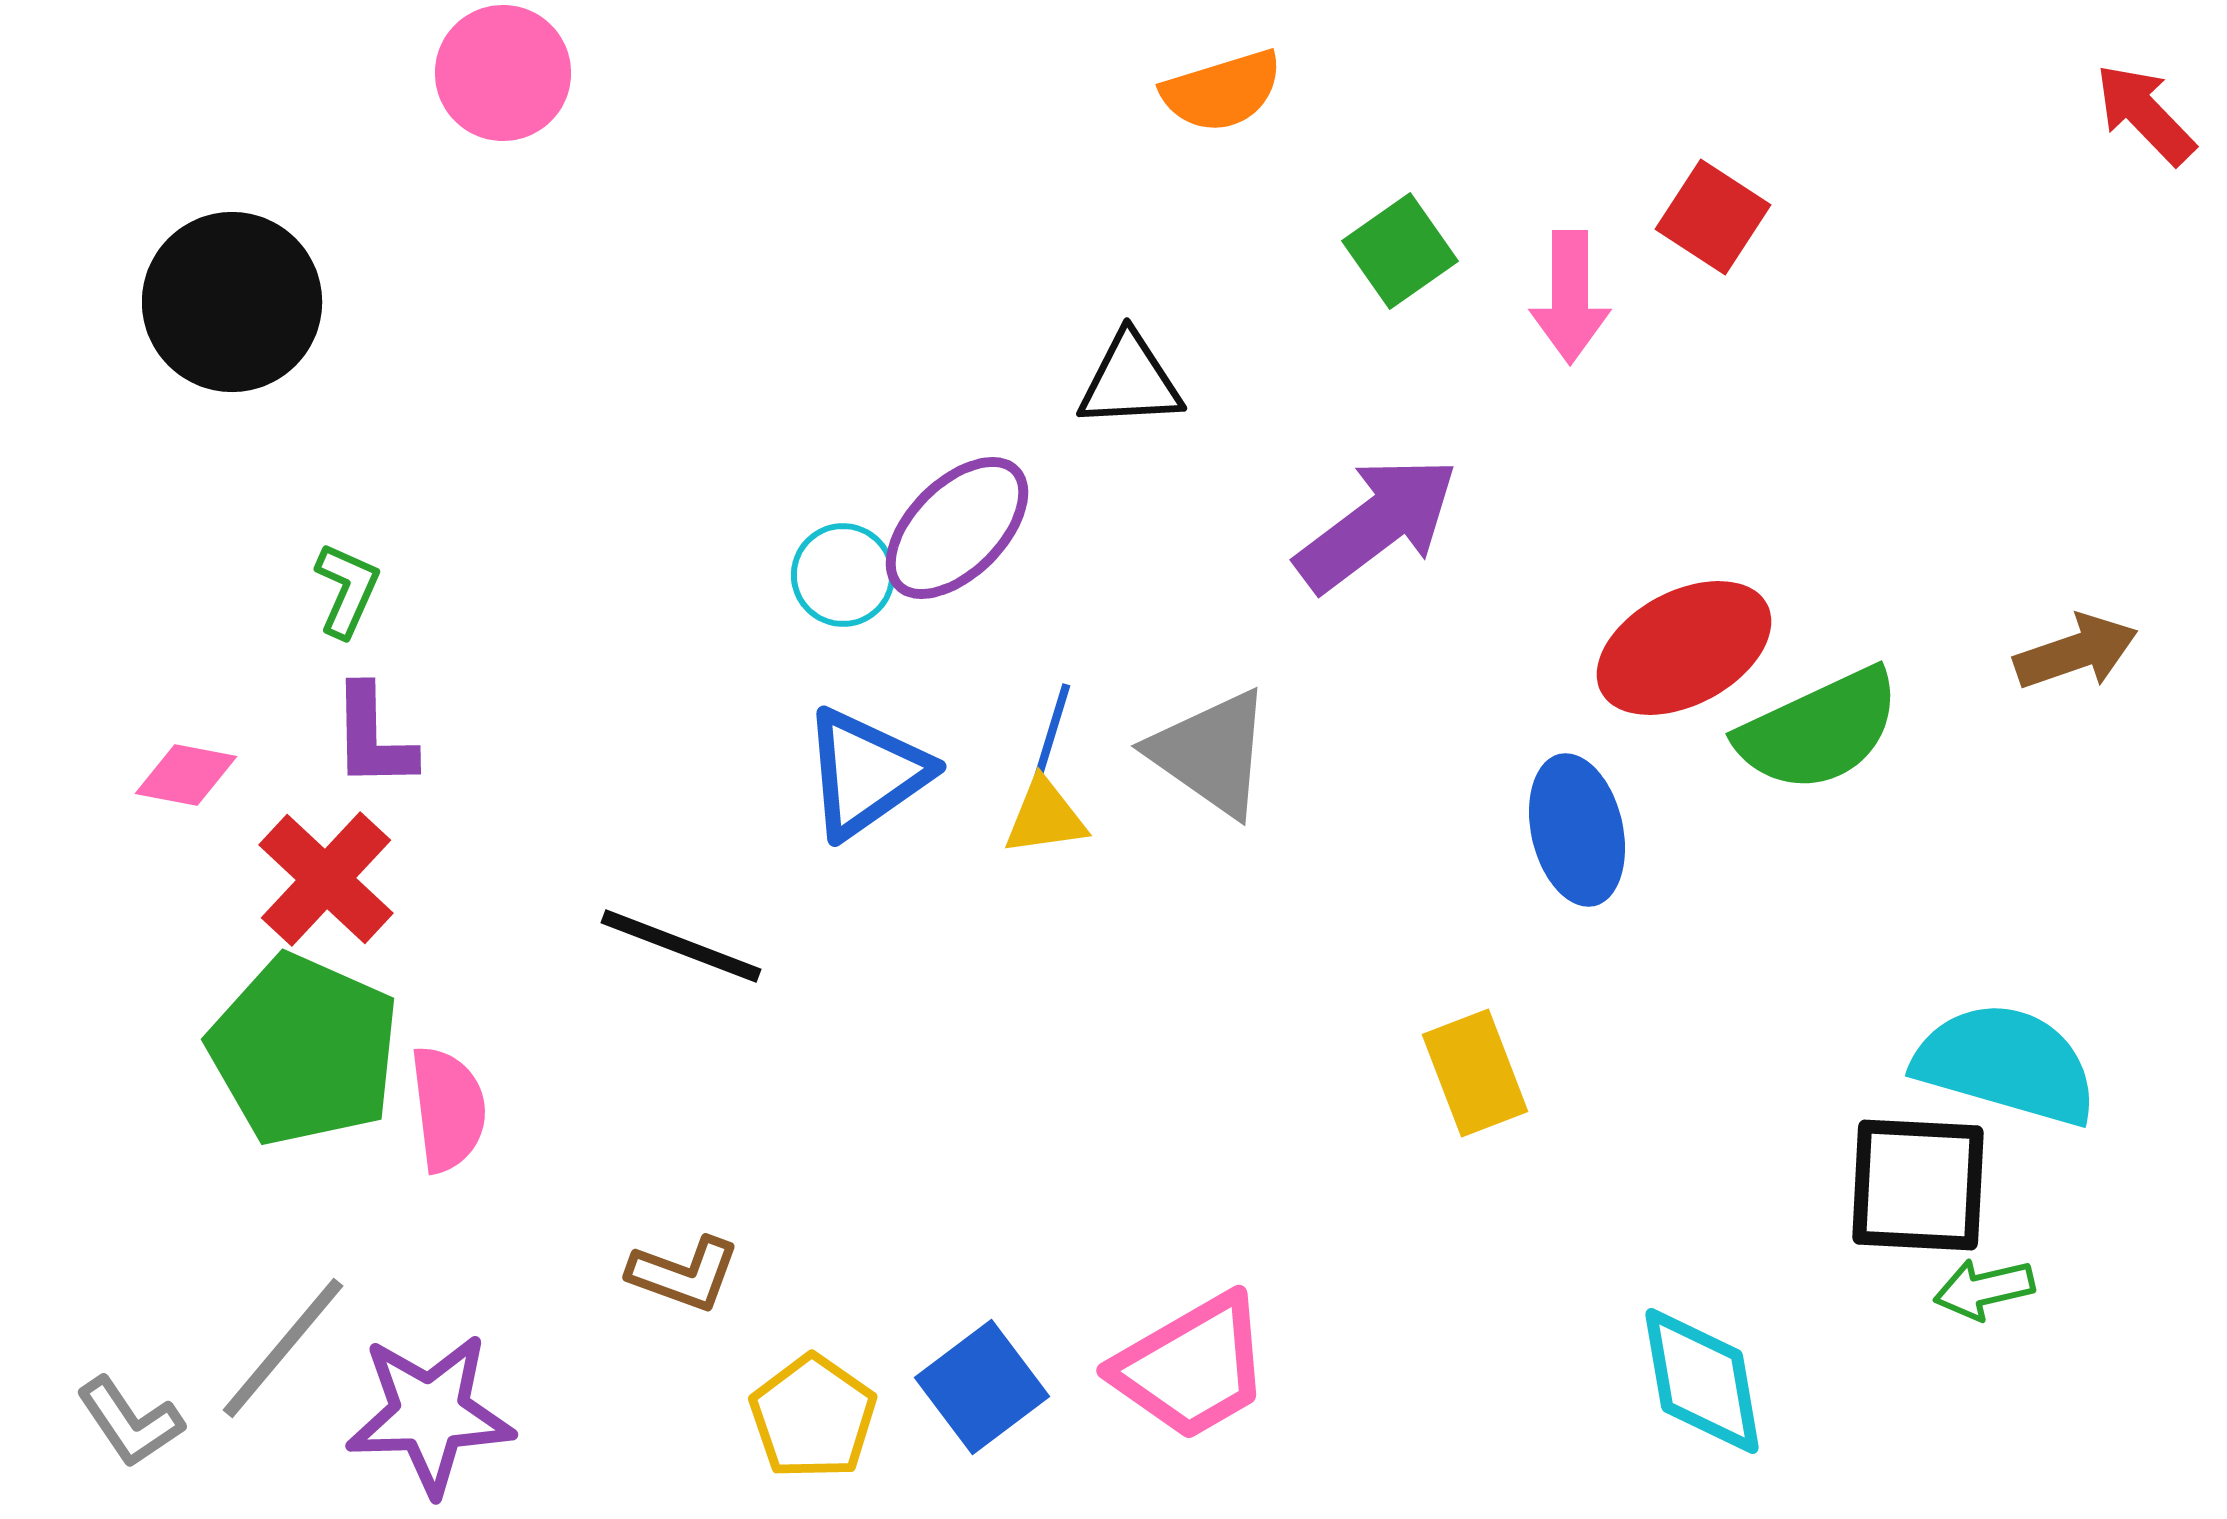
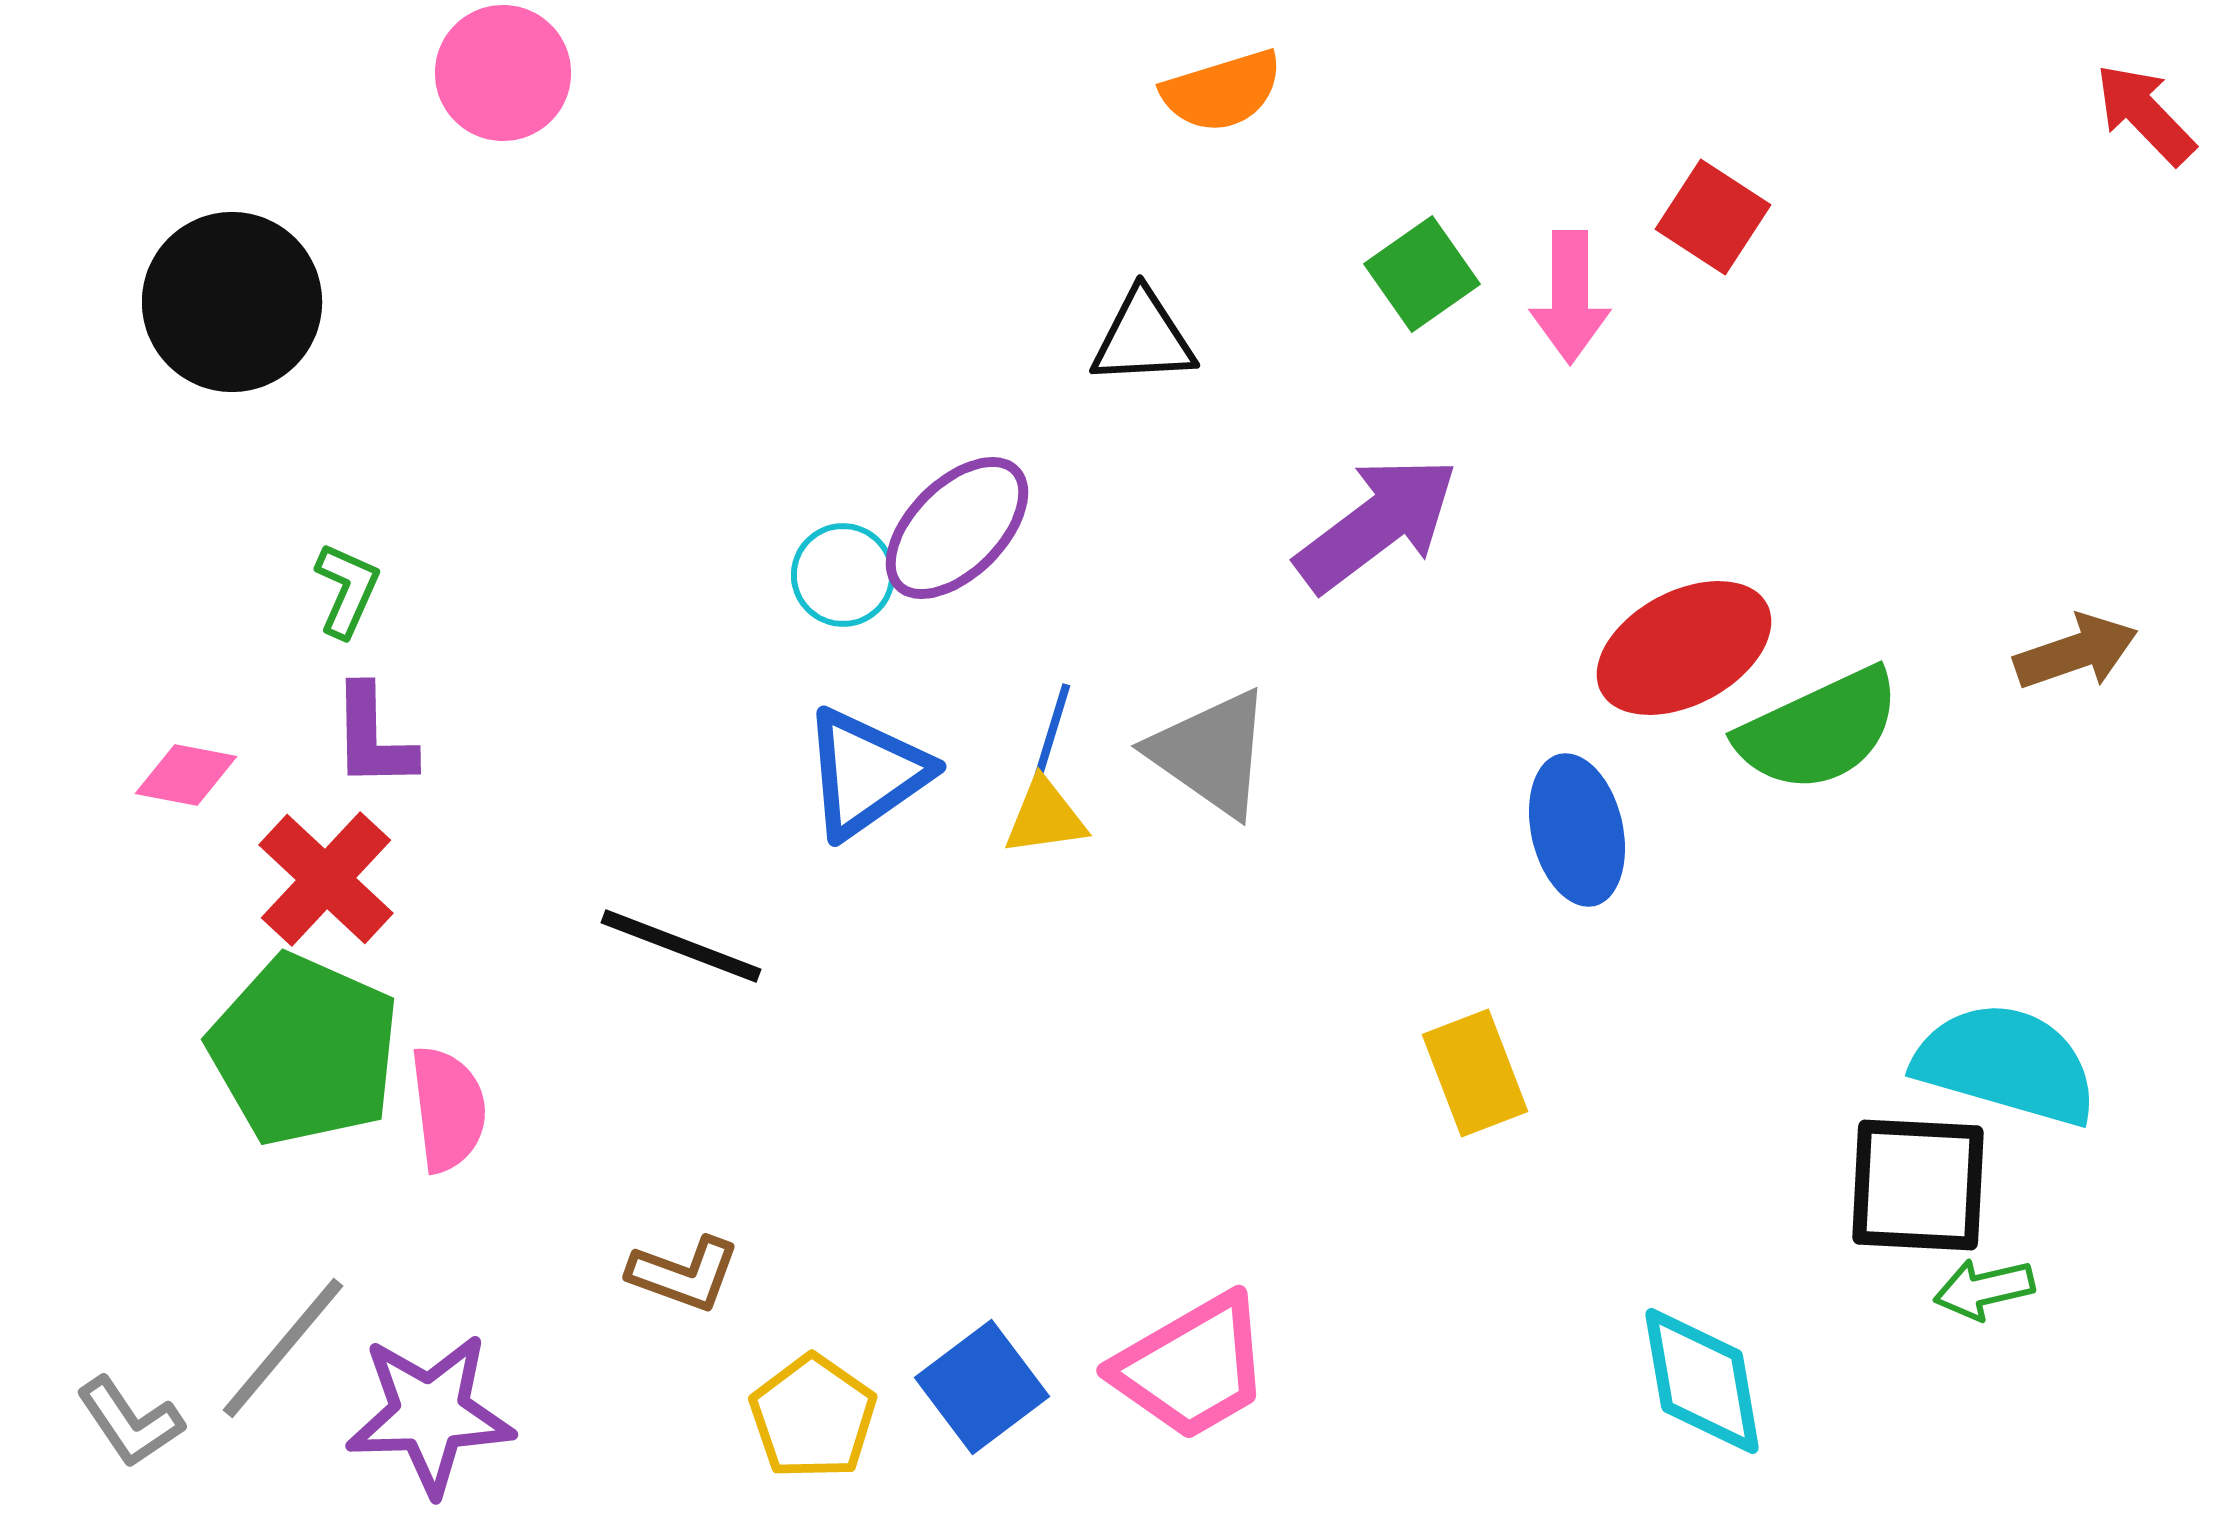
green square: moved 22 px right, 23 px down
black triangle: moved 13 px right, 43 px up
